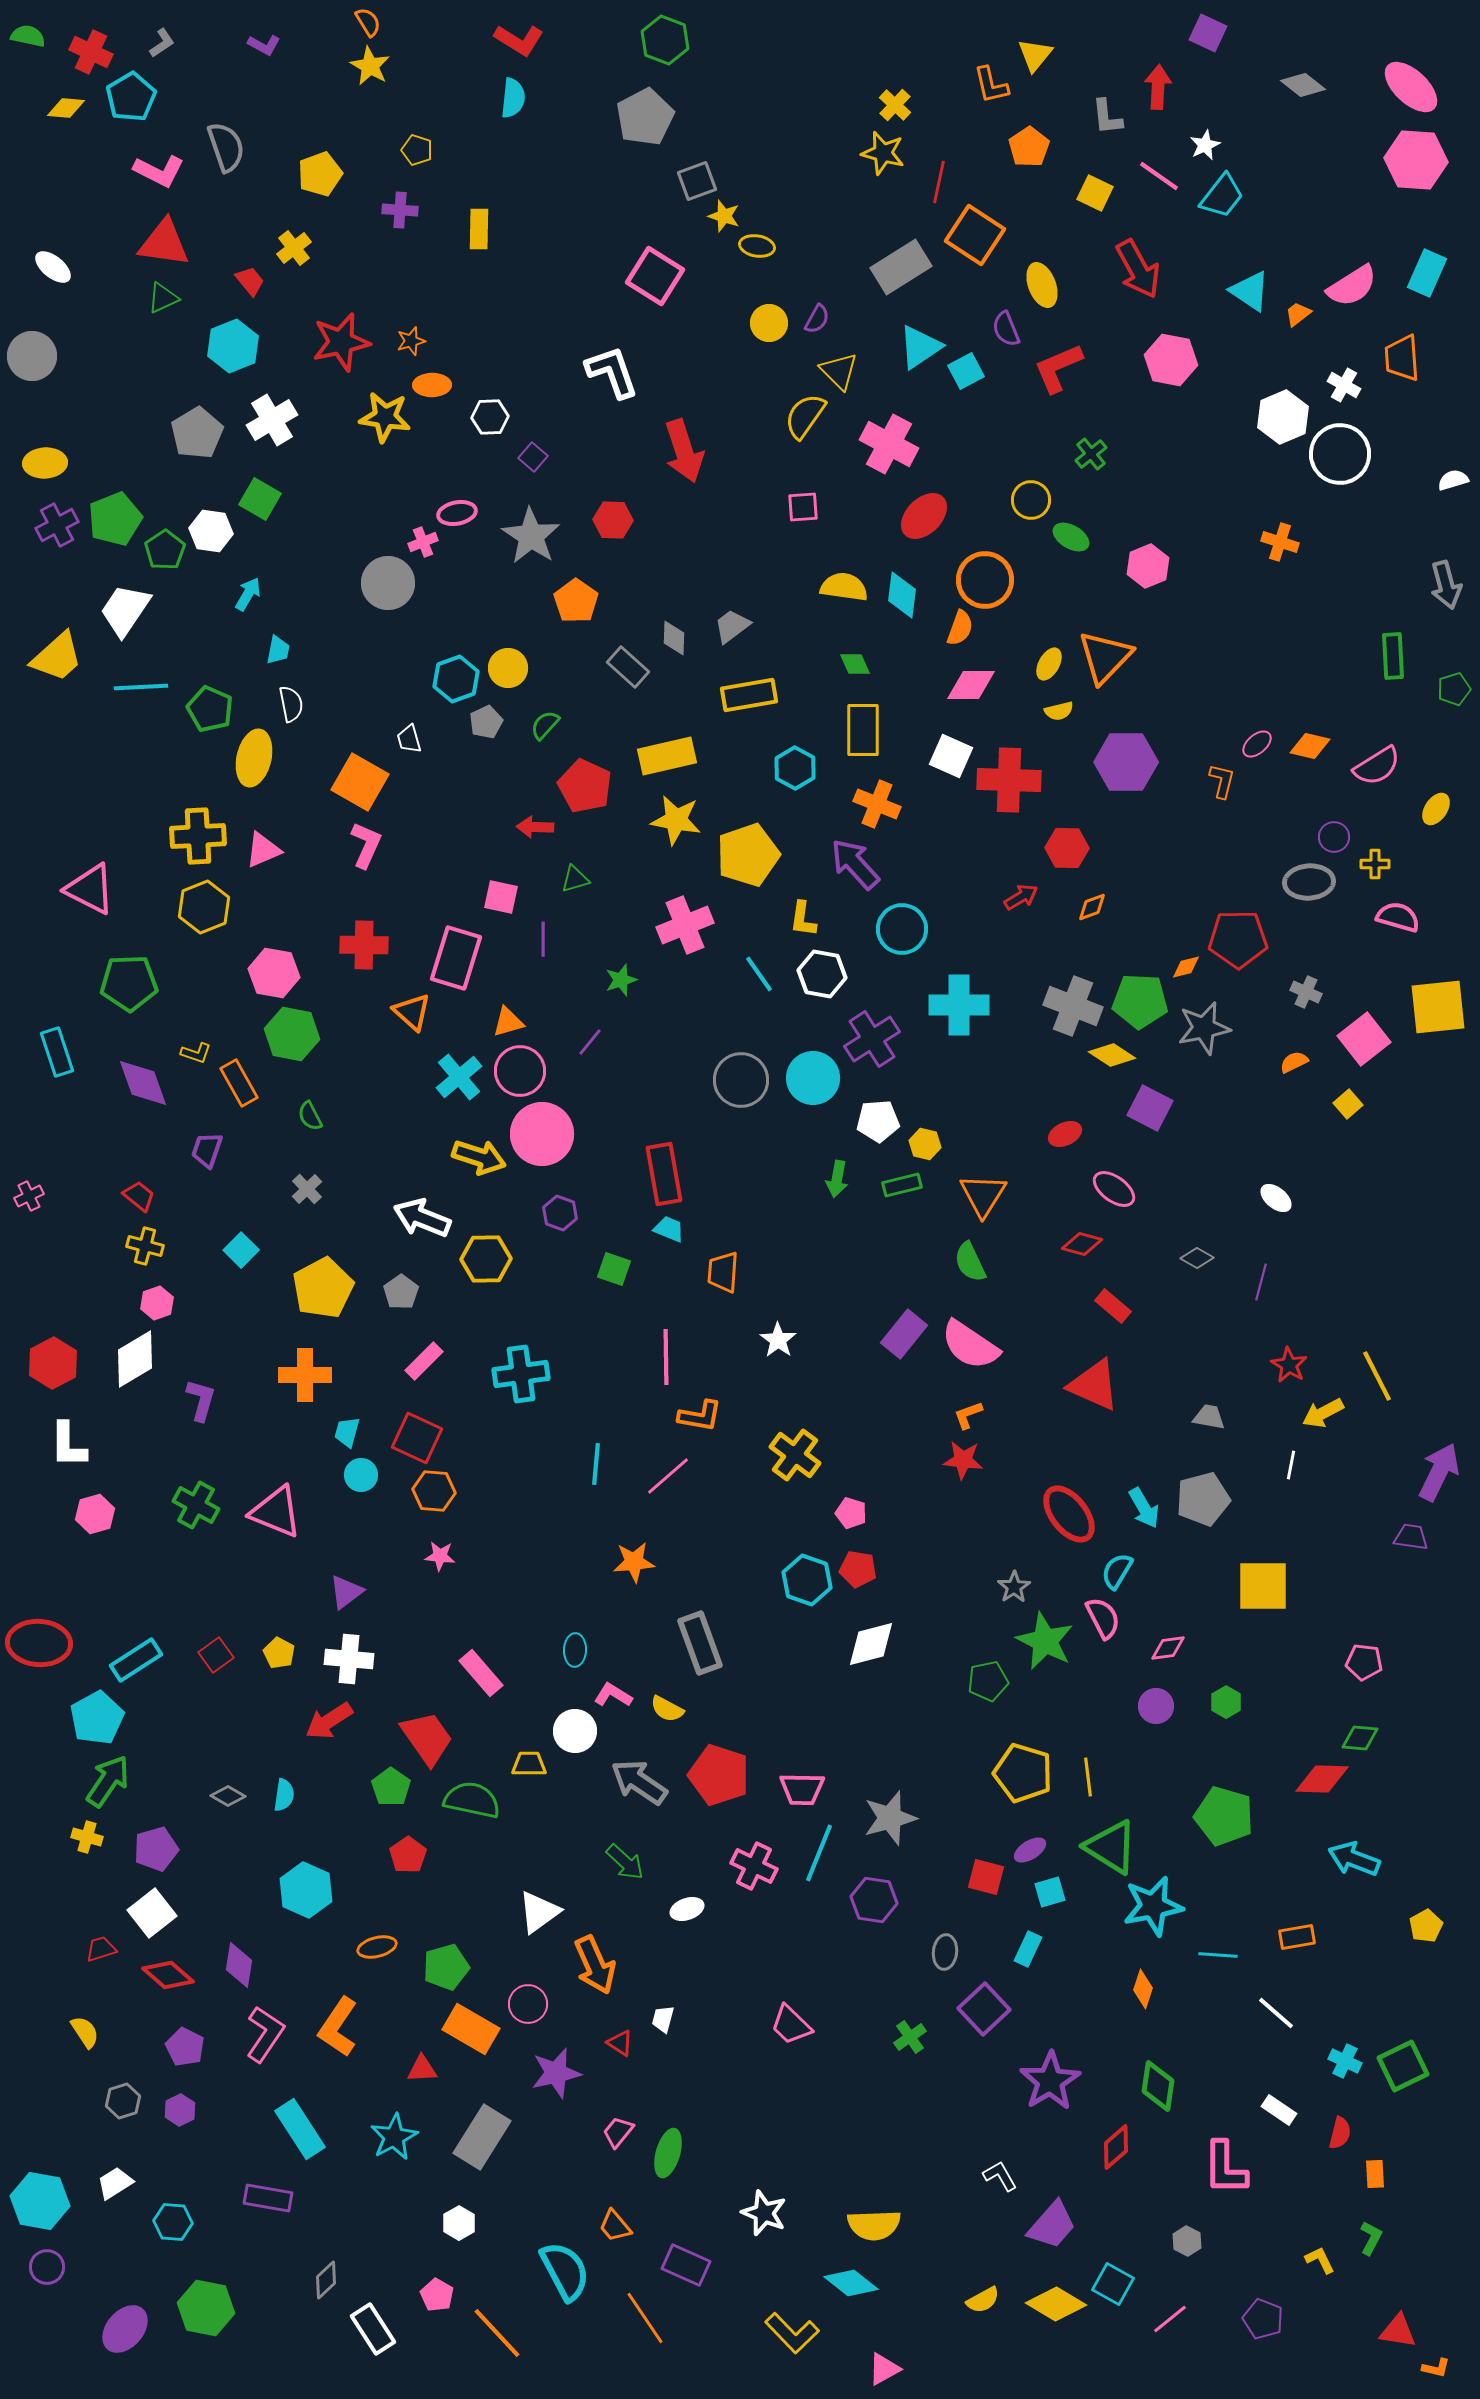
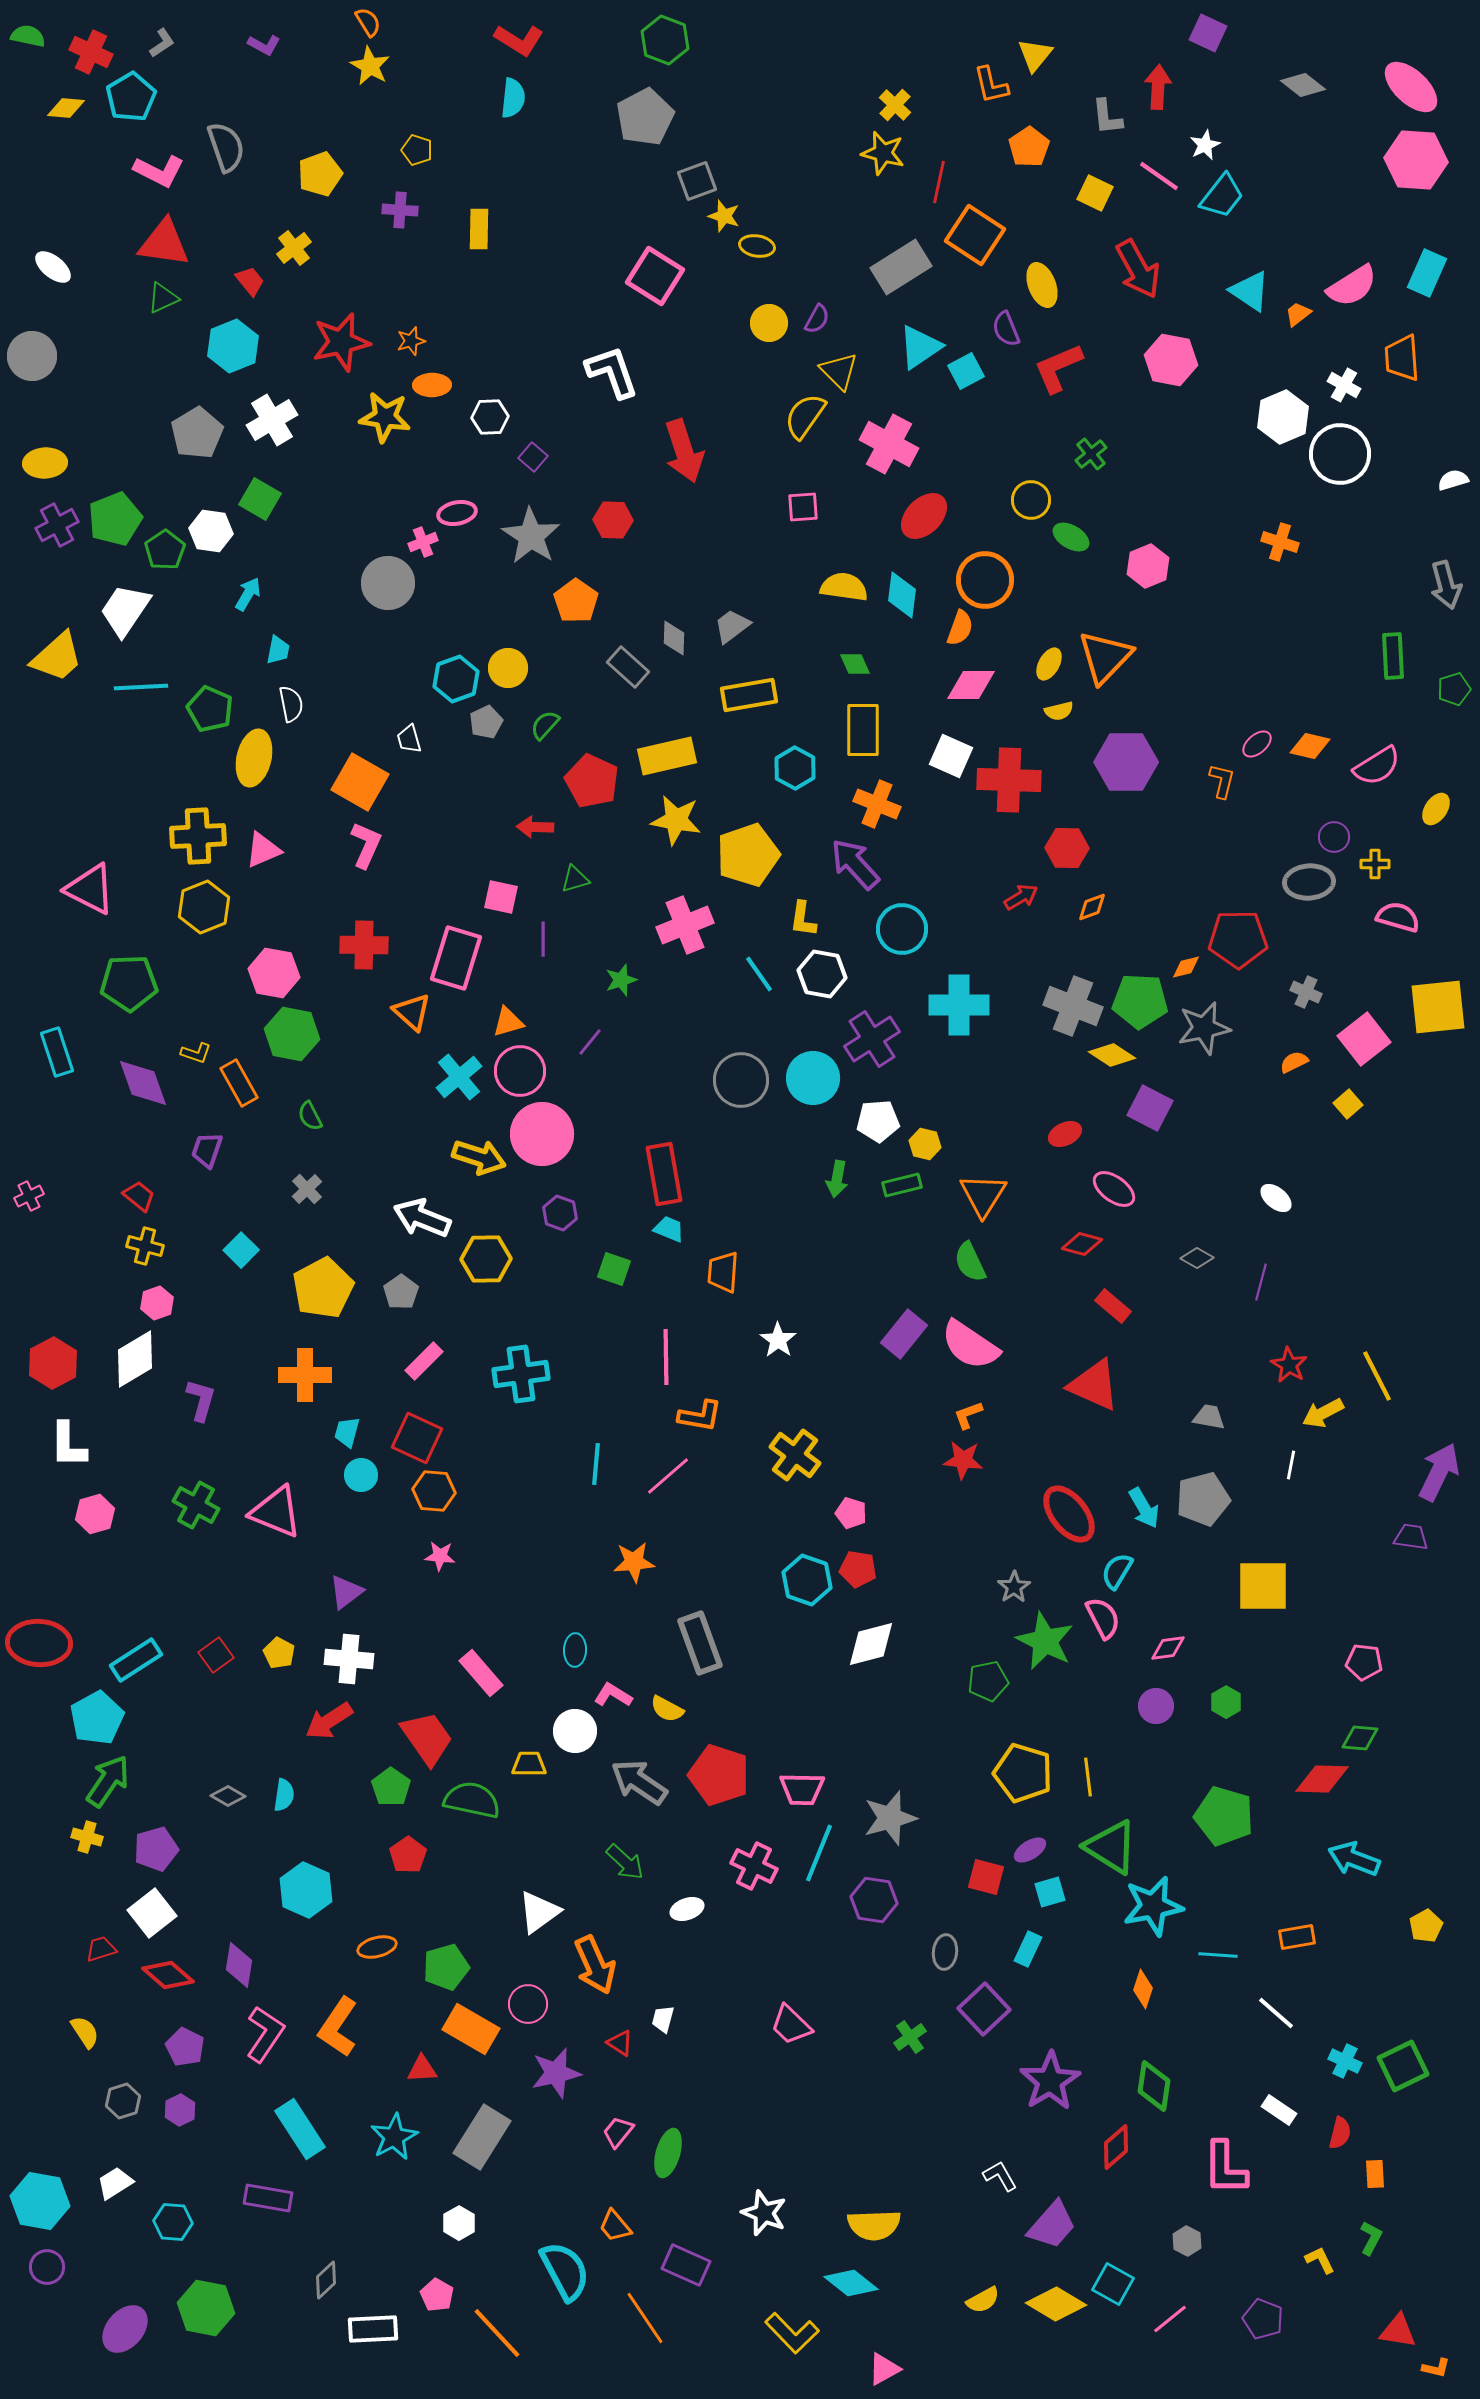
red pentagon at (585, 786): moved 7 px right, 5 px up
green diamond at (1158, 2086): moved 4 px left
white rectangle at (373, 2329): rotated 60 degrees counterclockwise
